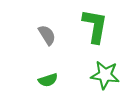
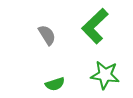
green L-shape: rotated 144 degrees counterclockwise
green semicircle: moved 7 px right, 4 px down
